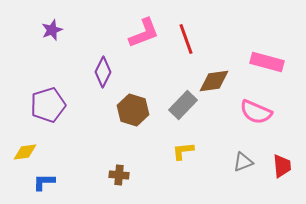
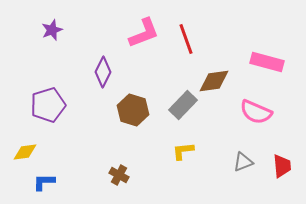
brown cross: rotated 24 degrees clockwise
